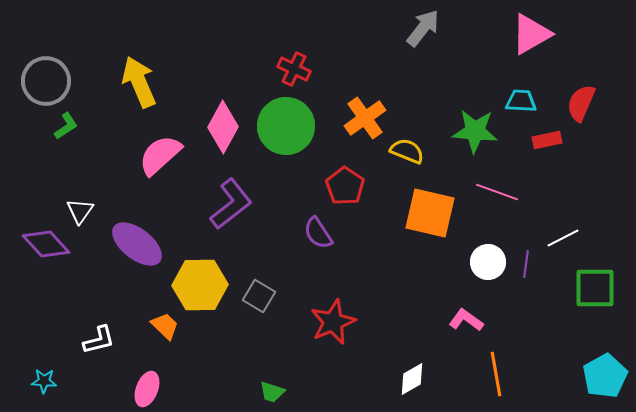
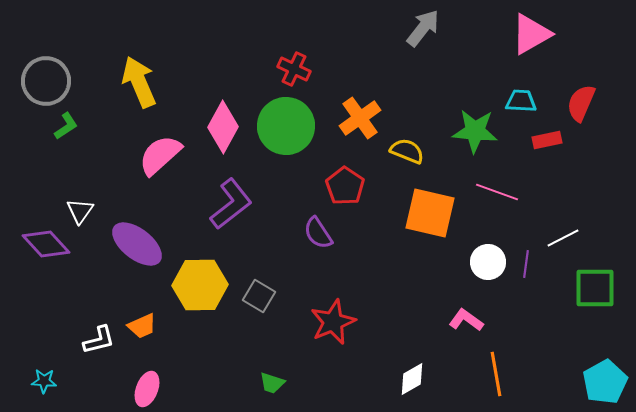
orange cross: moved 5 px left
orange trapezoid: moved 23 px left; rotated 112 degrees clockwise
cyan pentagon: moved 6 px down
green trapezoid: moved 9 px up
